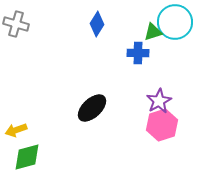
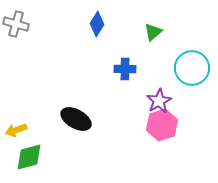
cyan circle: moved 17 px right, 46 px down
green triangle: rotated 24 degrees counterclockwise
blue cross: moved 13 px left, 16 px down
black ellipse: moved 16 px left, 11 px down; rotated 72 degrees clockwise
green diamond: moved 2 px right
